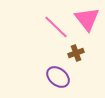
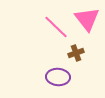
purple ellipse: rotated 35 degrees counterclockwise
